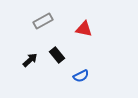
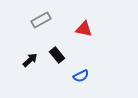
gray rectangle: moved 2 px left, 1 px up
